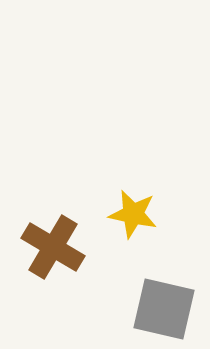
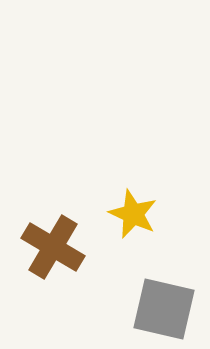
yellow star: rotated 12 degrees clockwise
